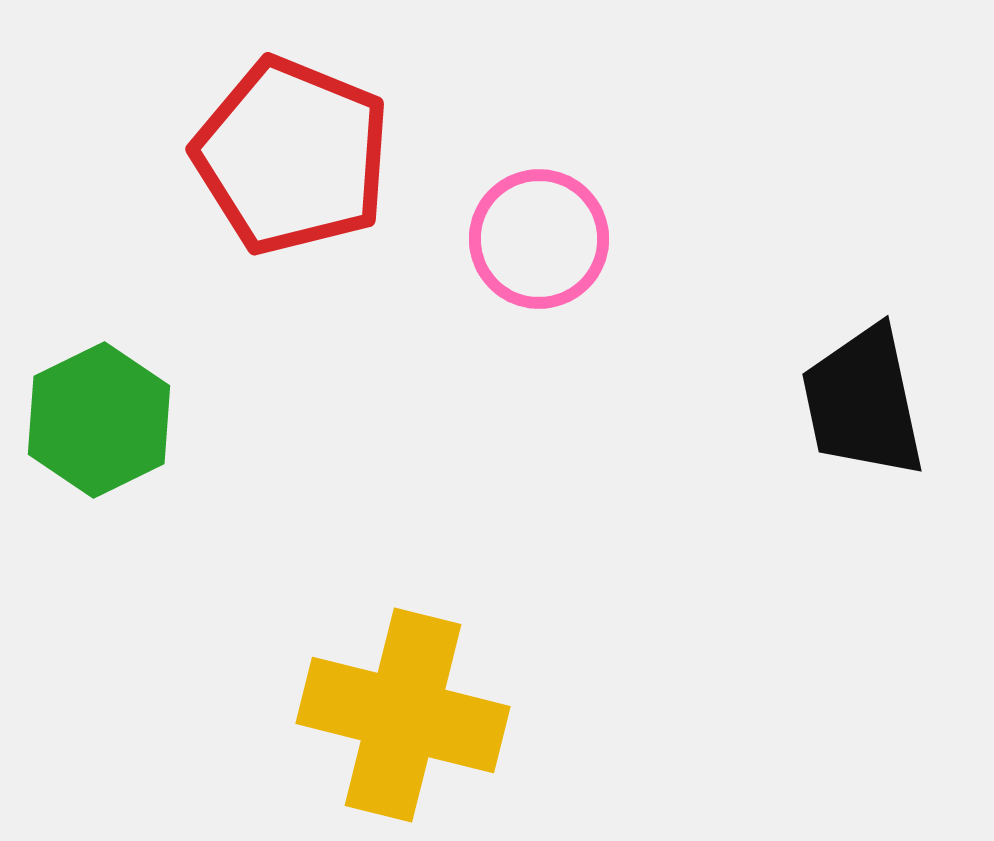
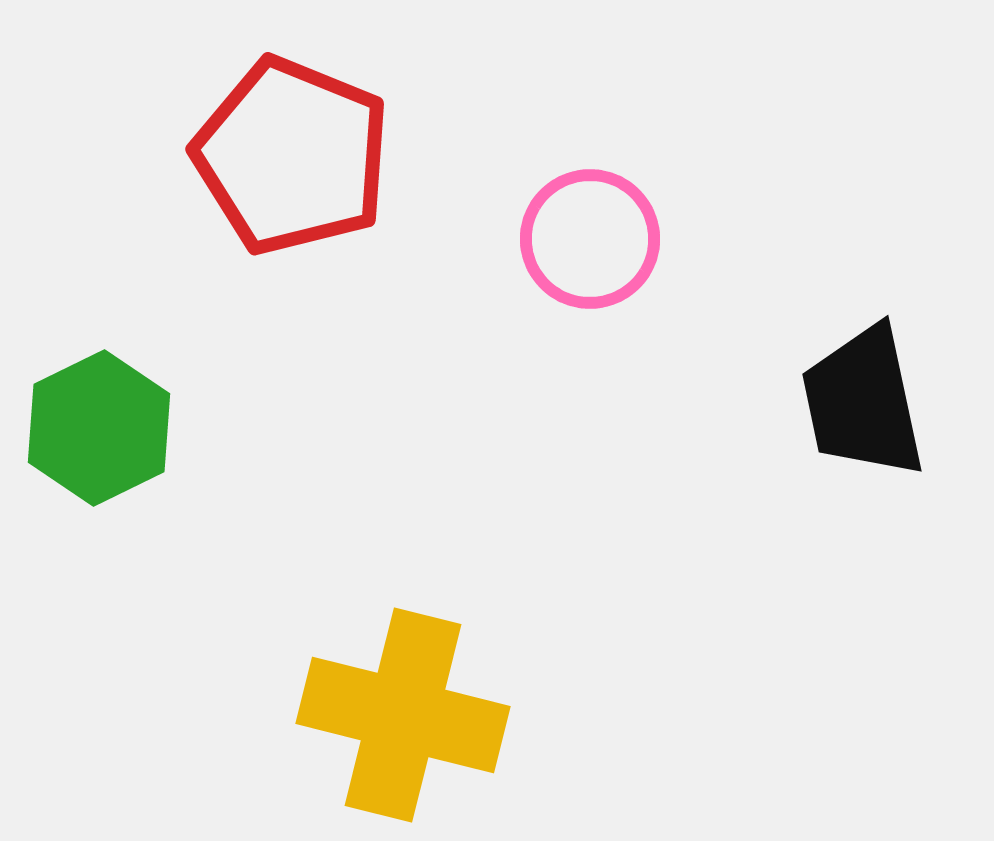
pink circle: moved 51 px right
green hexagon: moved 8 px down
